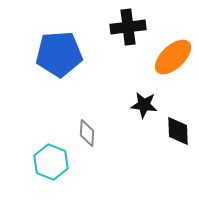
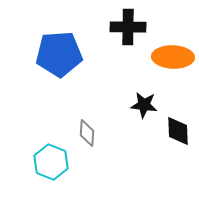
black cross: rotated 8 degrees clockwise
orange ellipse: rotated 45 degrees clockwise
